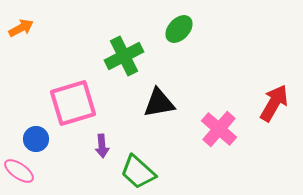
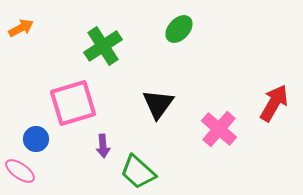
green cross: moved 21 px left, 10 px up; rotated 6 degrees counterclockwise
black triangle: moved 1 px left, 1 px down; rotated 44 degrees counterclockwise
purple arrow: moved 1 px right
pink ellipse: moved 1 px right
